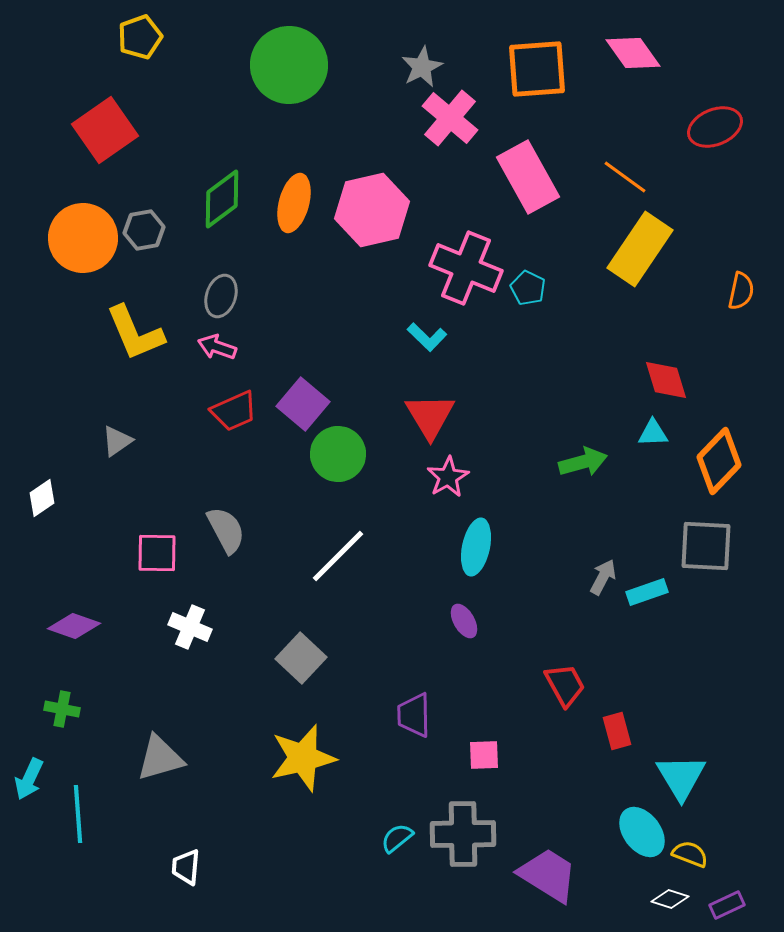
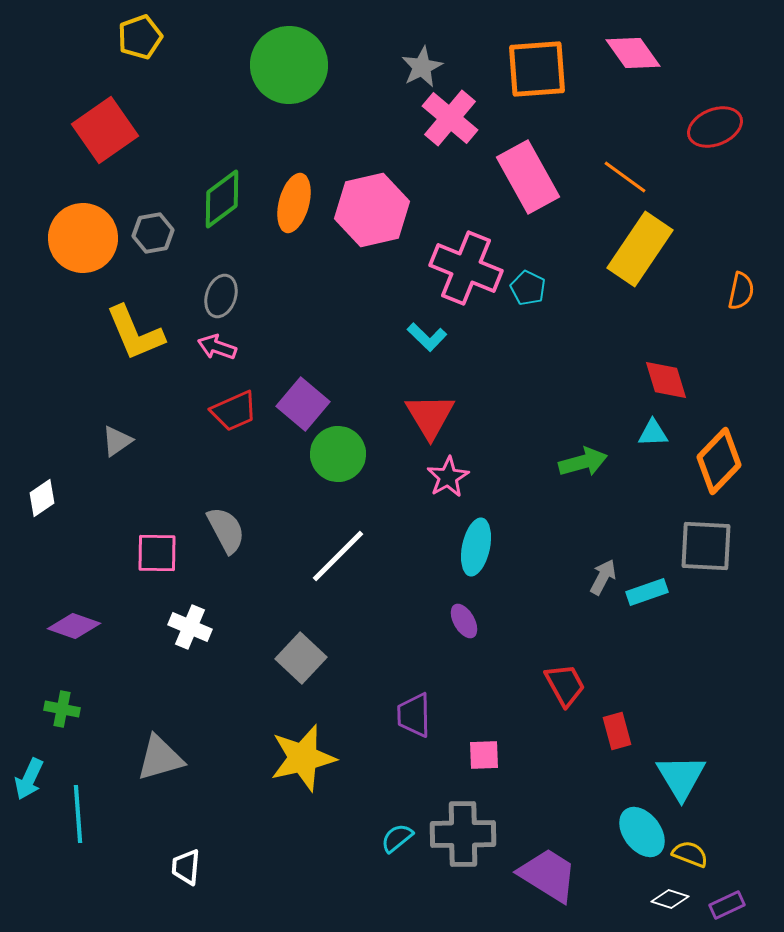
gray hexagon at (144, 230): moved 9 px right, 3 px down
